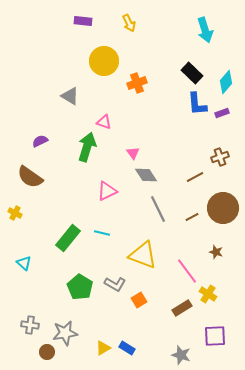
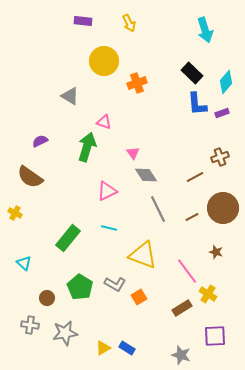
cyan line at (102, 233): moved 7 px right, 5 px up
orange square at (139, 300): moved 3 px up
brown circle at (47, 352): moved 54 px up
